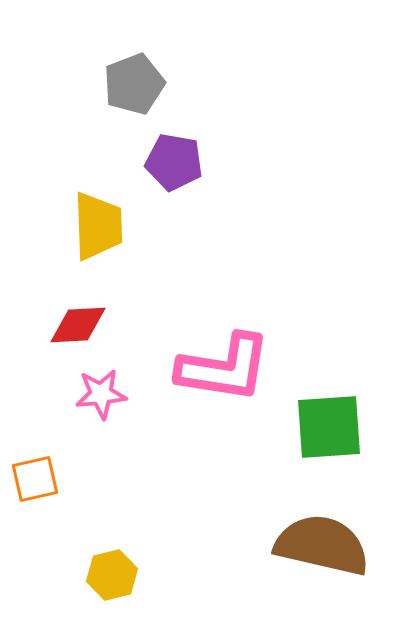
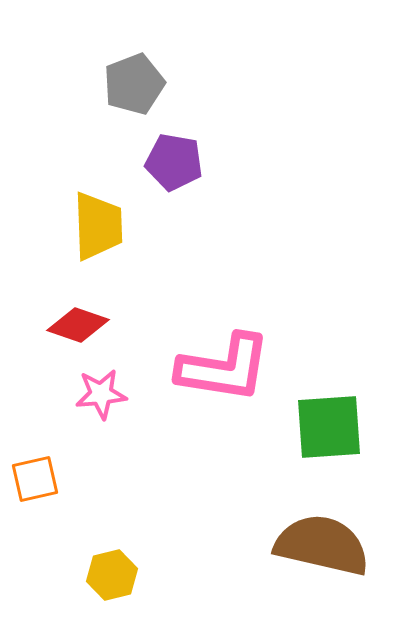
red diamond: rotated 22 degrees clockwise
